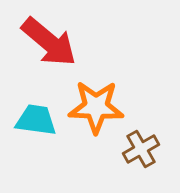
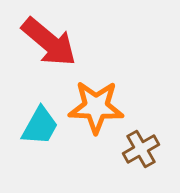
cyan trapezoid: moved 4 px right, 6 px down; rotated 111 degrees clockwise
